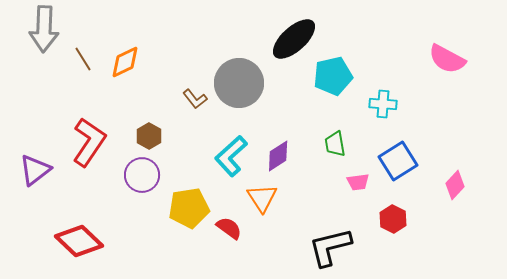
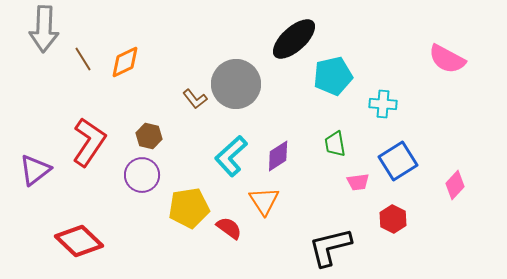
gray circle: moved 3 px left, 1 px down
brown hexagon: rotated 15 degrees counterclockwise
orange triangle: moved 2 px right, 3 px down
